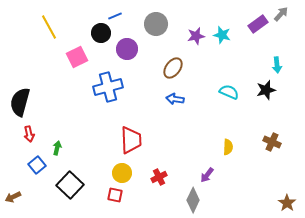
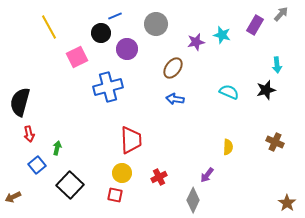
purple rectangle: moved 3 px left, 1 px down; rotated 24 degrees counterclockwise
purple star: moved 6 px down
brown cross: moved 3 px right
